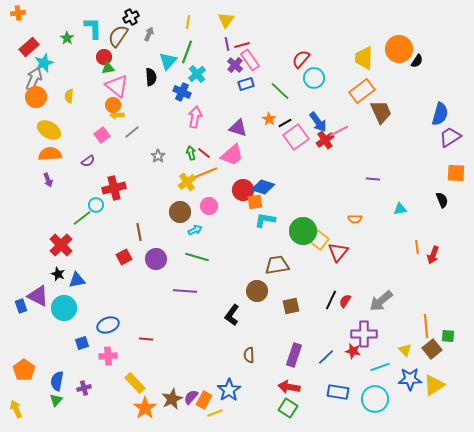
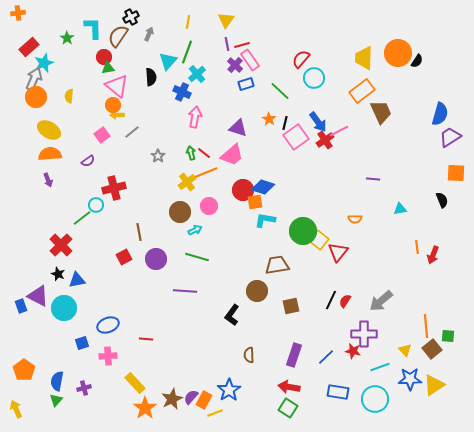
orange circle at (399, 49): moved 1 px left, 4 px down
black line at (285, 123): rotated 48 degrees counterclockwise
